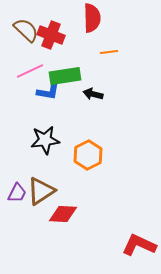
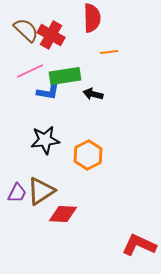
red cross: rotated 8 degrees clockwise
